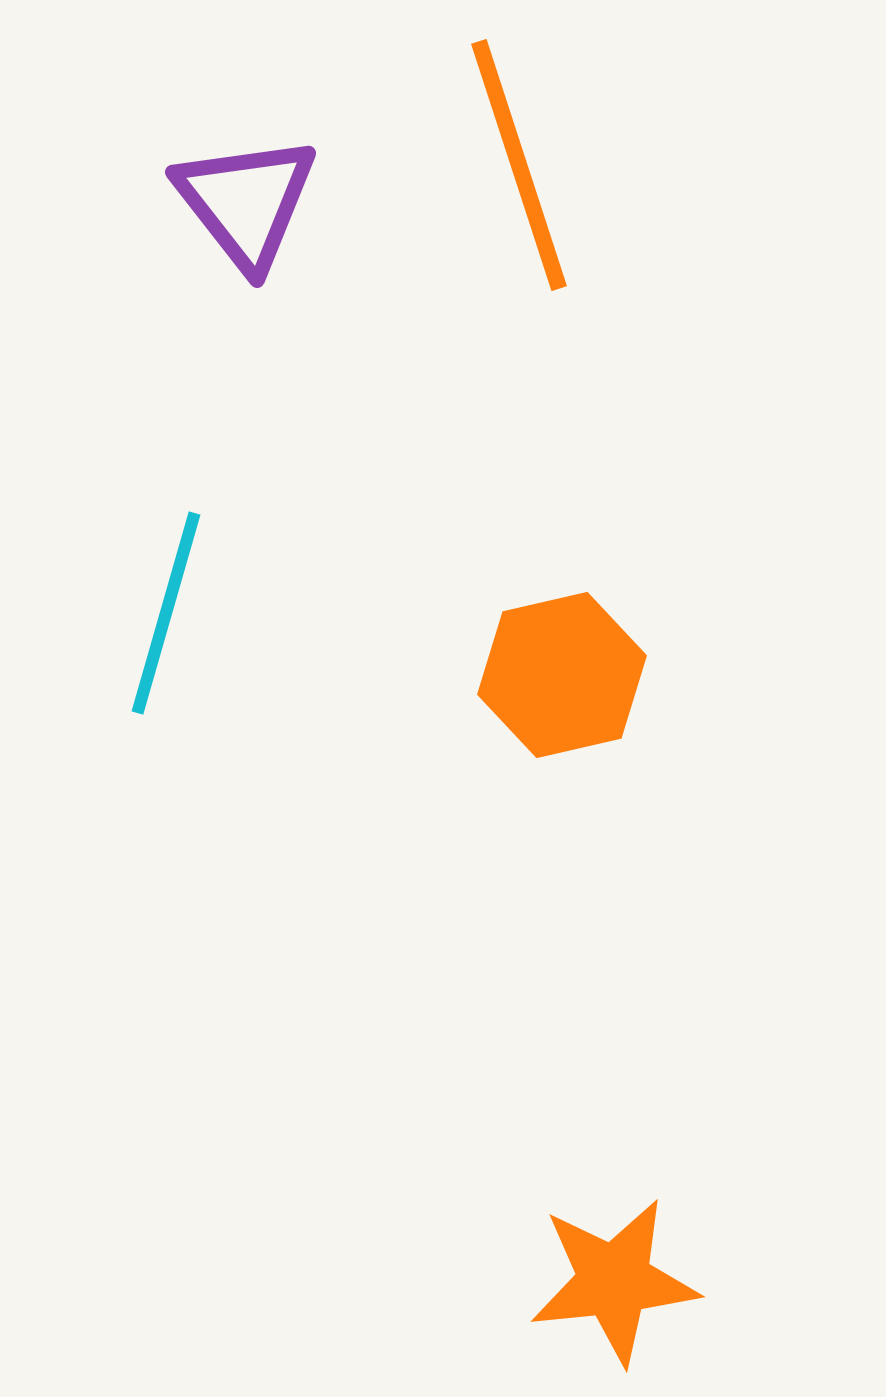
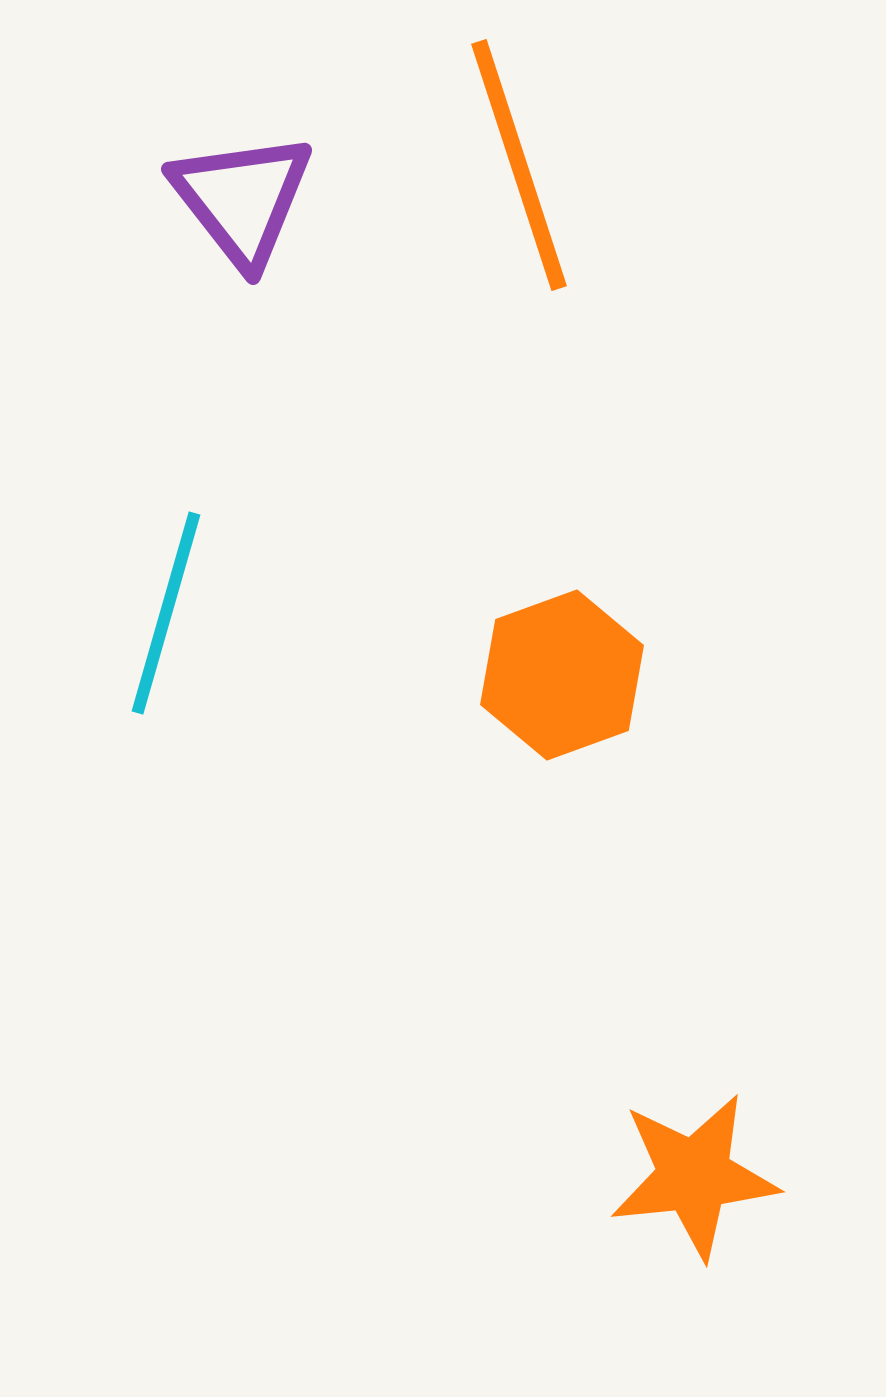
purple triangle: moved 4 px left, 3 px up
orange hexagon: rotated 7 degrees counterclockwise
orange star: moved 80 px right, 105 px up
